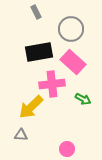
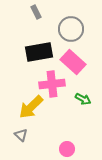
gray triangle: rotated 40 degrees clockwise
